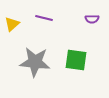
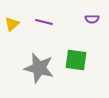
purple line: moved 4 px down
gray star: moved 4 px right, 6 px down; rotated 8 degrees clockwise
